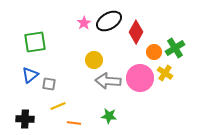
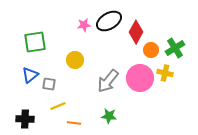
pink star: moved 2 px down; rotated 24 degrees clockwise
orange circle: moved 3 px left, 2 px up
yellow circle: moved 19 px left
yellow cross: rotated 21 degrees counterclockwise
gray arrow: rotated 55 degrees counterclockwise
